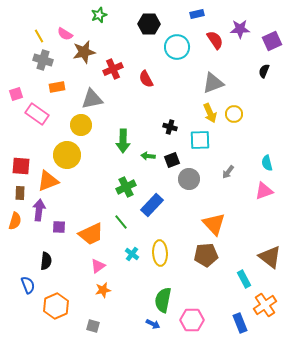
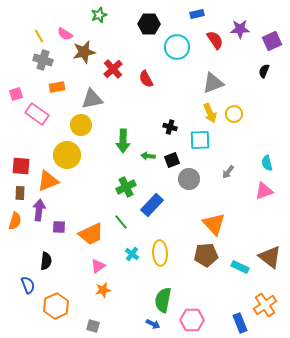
red cross at (113, 69): rotated 18 degrees counterclockwise
cyan rectangle at (244, 279): moved 4 px left, 12 px up; rotated 36 degrees counterclockwise
